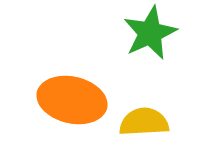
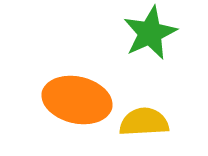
orange ellipse: moved 5 px right
